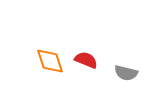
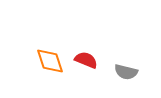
gray semicircle: moved 1 px up
